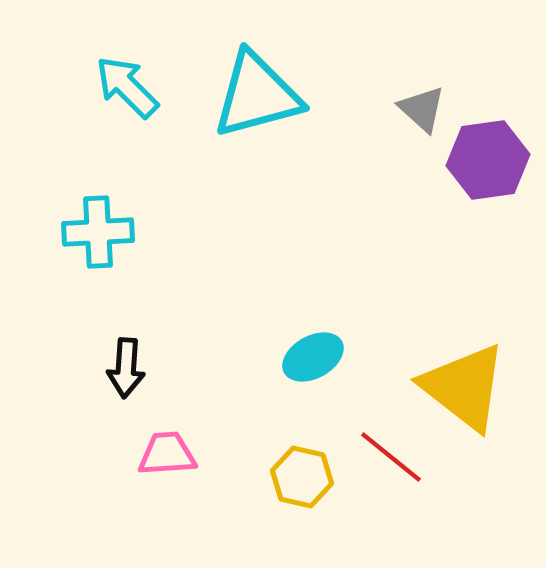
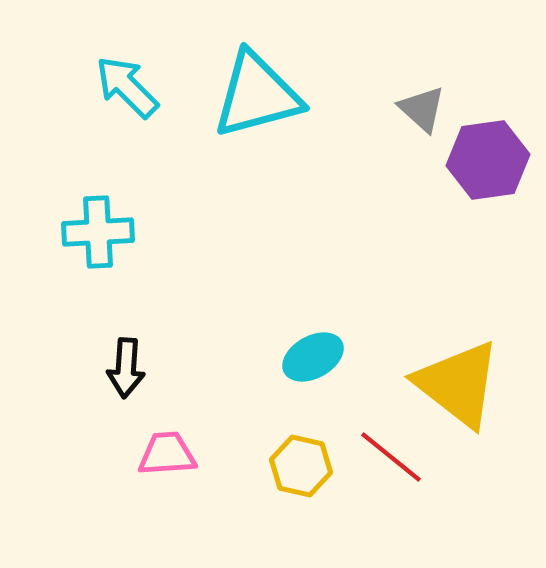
yellow triangle: moved 6 px left, 3 px up
yellow hexagon: moved 1 px left, 11 px up
